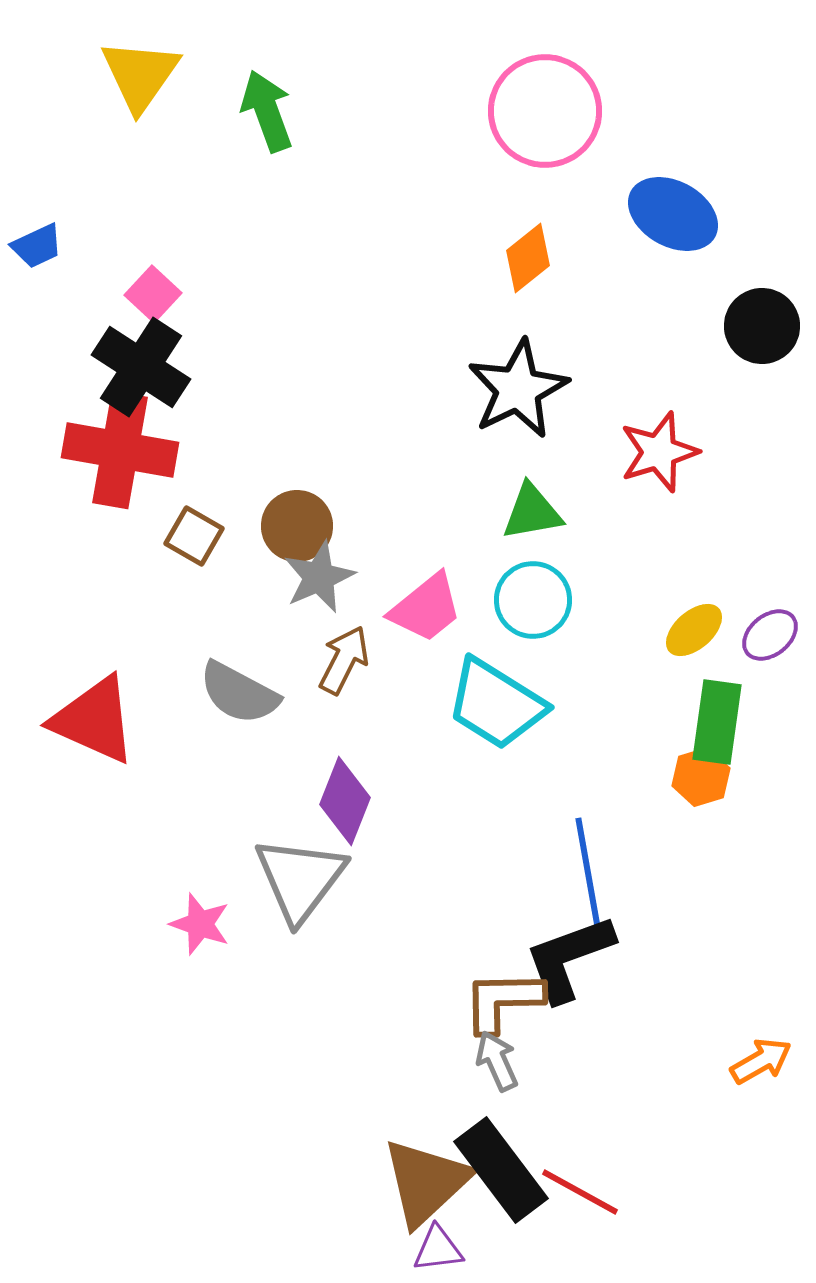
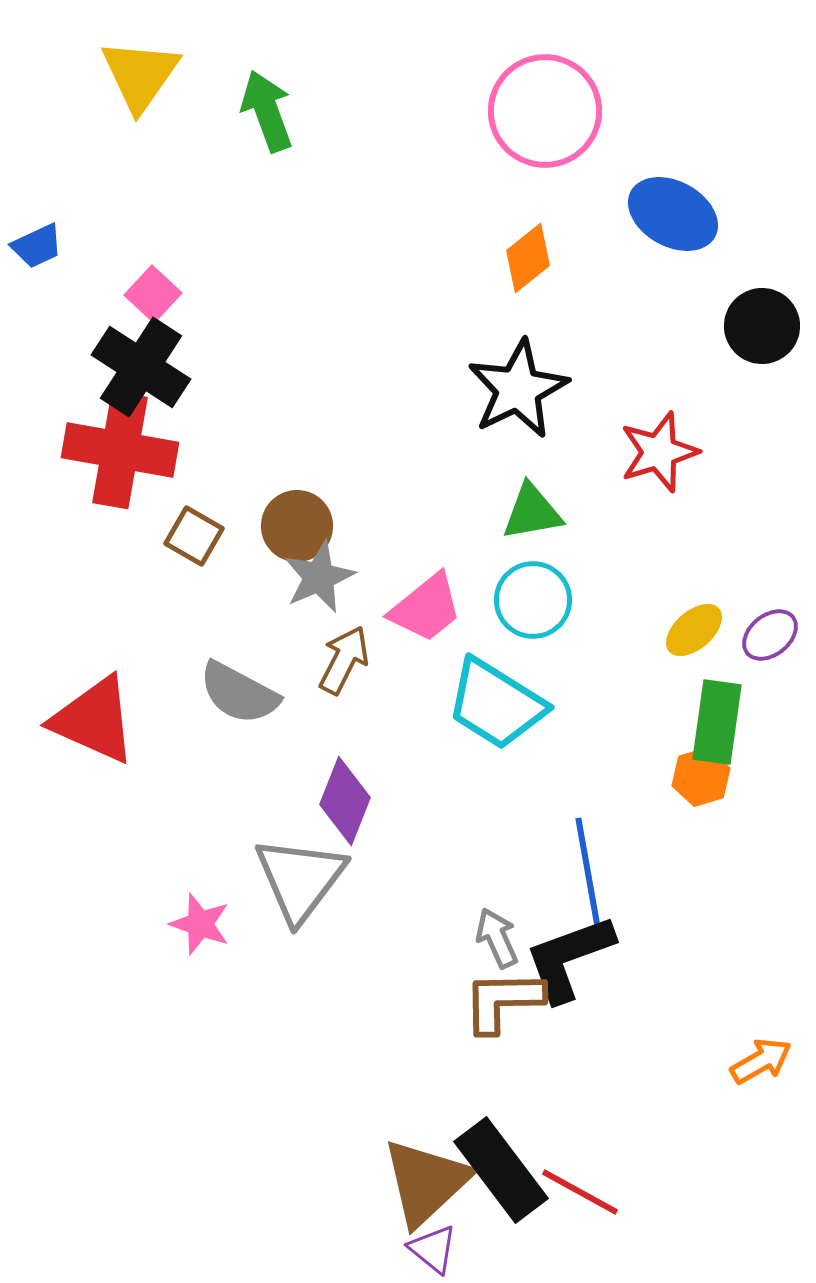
gray arrow: moved 123 px up
purple triangle: moved 5 px left; rotated 46 degrees clockwise
